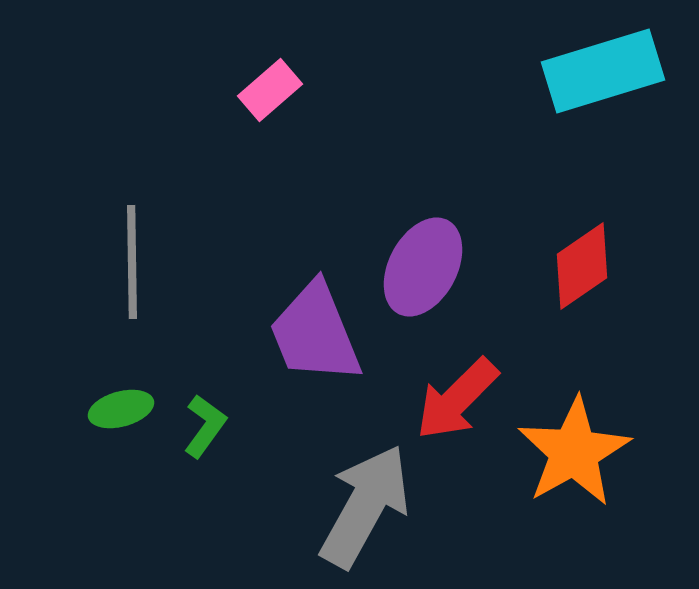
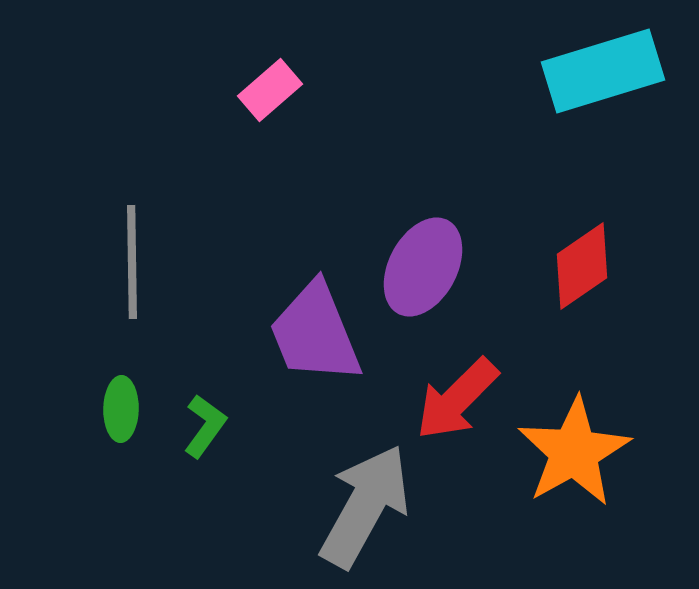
green ellipse: rotated 74 degrees counterclockwise
